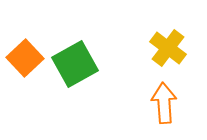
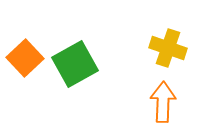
yellow cross: rotated 18 degrees counterclockwise
orange arrow: moved 1 px left, 1 px up; rotated 6 degrees clockwise
